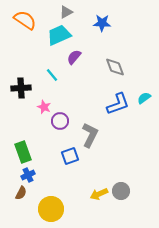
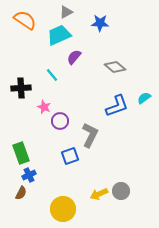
blue star: moved 2 px left
gray diamond: rotated 30 degrees counterclockwise
blue L-shape: moved 1 px left, 2 px down
green rectangle: moved 2 px left, 1 px down
blue cross: moved 1 px right
yellow circle: moved 12 px right
